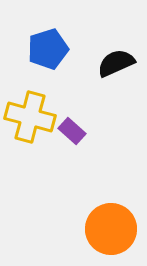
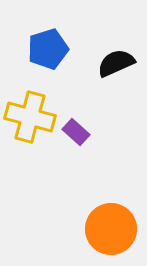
purple rectangle: moved 4 px right, 1 px down
